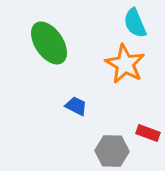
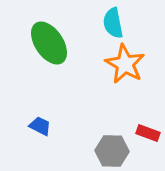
cyan semicircle: moved 22 px left; rotated 12 degrees clockwise
blue trapezoid: moved 36 px left, 20 px down
